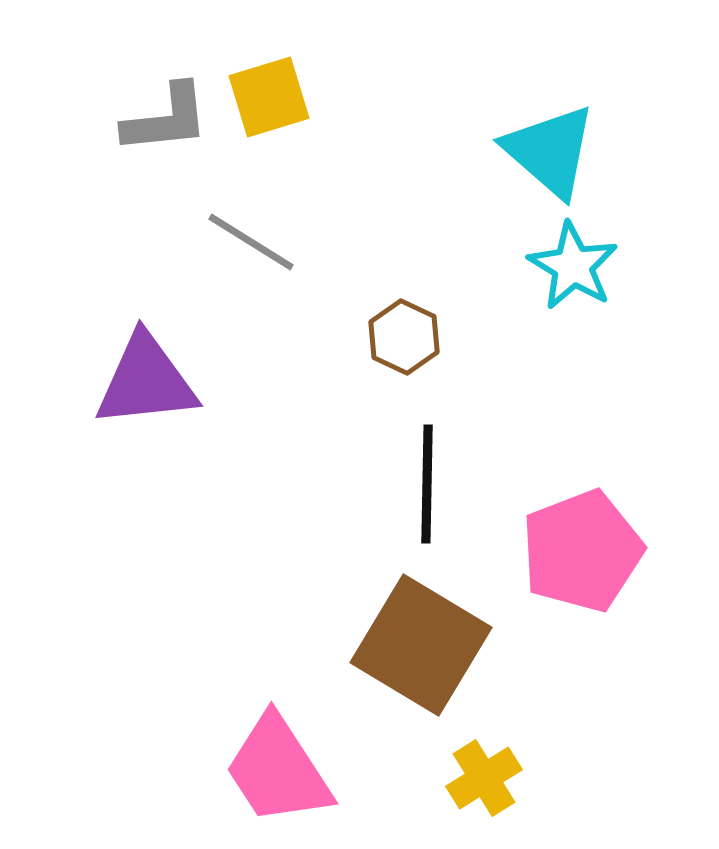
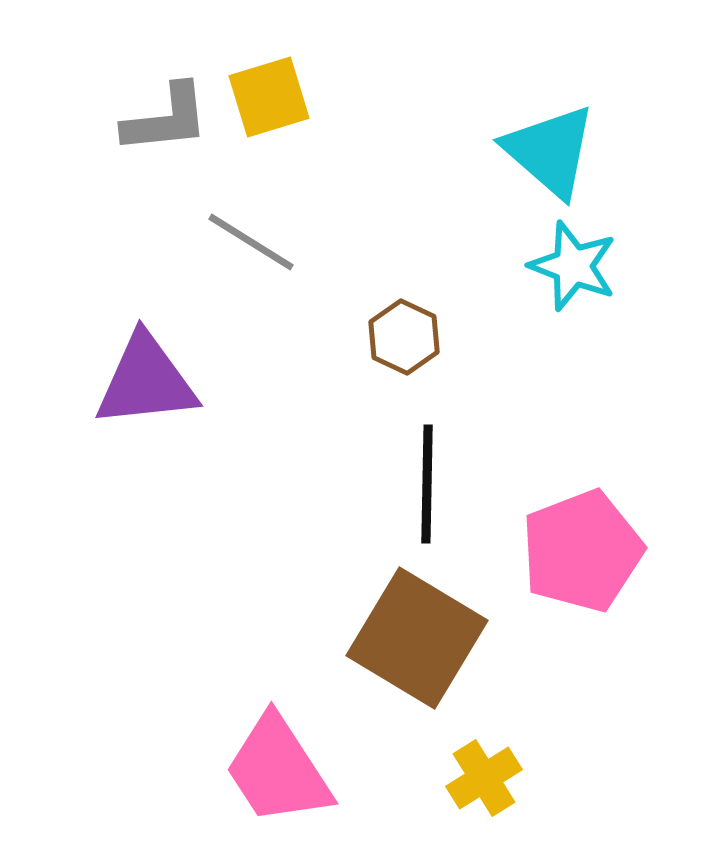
cyan star: rotated 10 degrees counterclockwise
brown square: moved 4 px left, 7 px up
